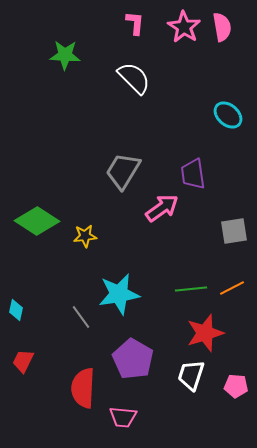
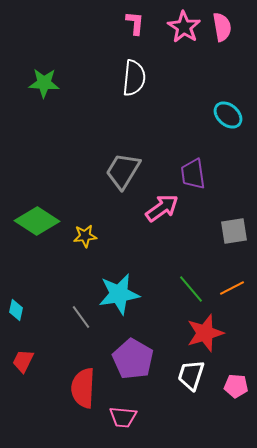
green star: moved 21 px left, 28 px down
white semicircle: rotated 51 degrees clockwise
green line: rotated 56 degrees clockwise
